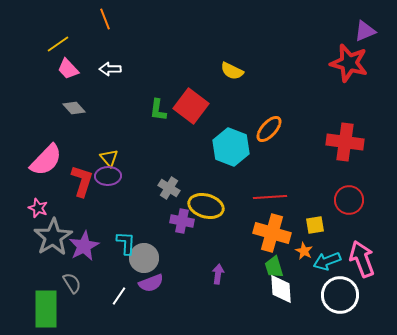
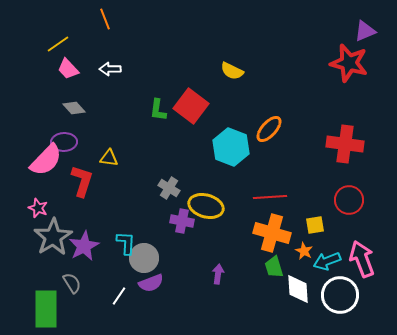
red cross: moved 2 px down
yellow triangle: rotated 42 degrees counterclockwise
purple ellipse: moved 44 px left, 34 px up
white diamond: moved 17 px right
